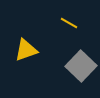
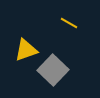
gray square: moved 28 px left, 4 px down
